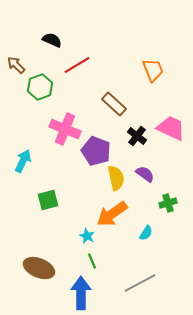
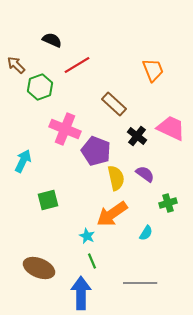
gray line: rotated 28 degrees clockwise
